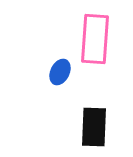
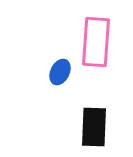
pink rectangle: moved 1 px right, 3 px down
